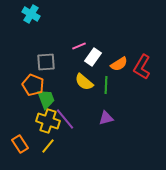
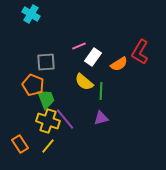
red L-shape: moved 2 px left, 15 px up
green line: moved 5 px left, 6 px down
purple triangle: moved 5 px left
